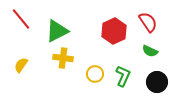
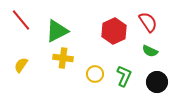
red line: moved 1 px down
green L-shape: moved 1 px right
